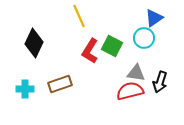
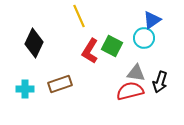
blue triangle: moved 2 px left, 2 px down
